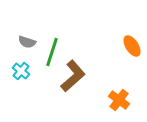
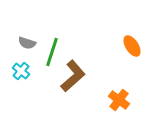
gray semicircle: moved 1 px down
